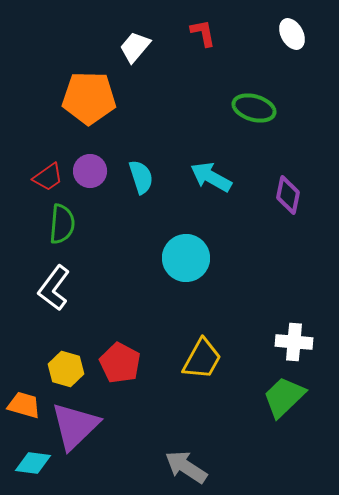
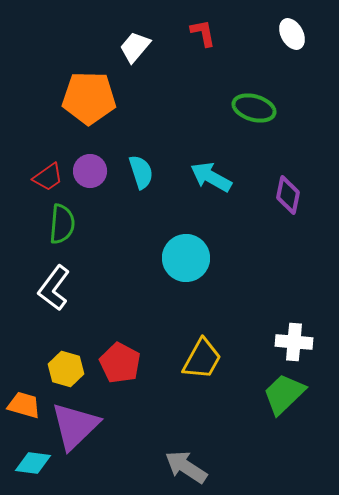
cyan semicircle: moved 5 px up
green trapezoid: moved 3 px up
